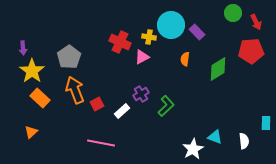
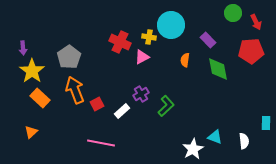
purple rectangle: moved 11 px right, 8 px down
orange semicircle: moved 1 px down
green diamond: rotated 70 degrees counterclockwise
